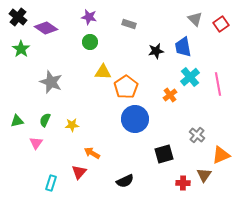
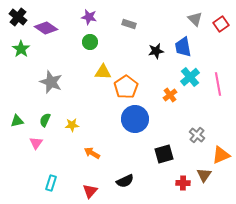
red triangle: moved 11 px right, 19 px down
